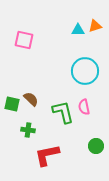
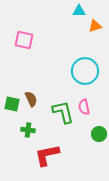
cyan triangle: moved 1 px right, 19 px up
brown semicircle: rotated 21 degrees clockwise
green circle: moved 3 px right, 12 px up
